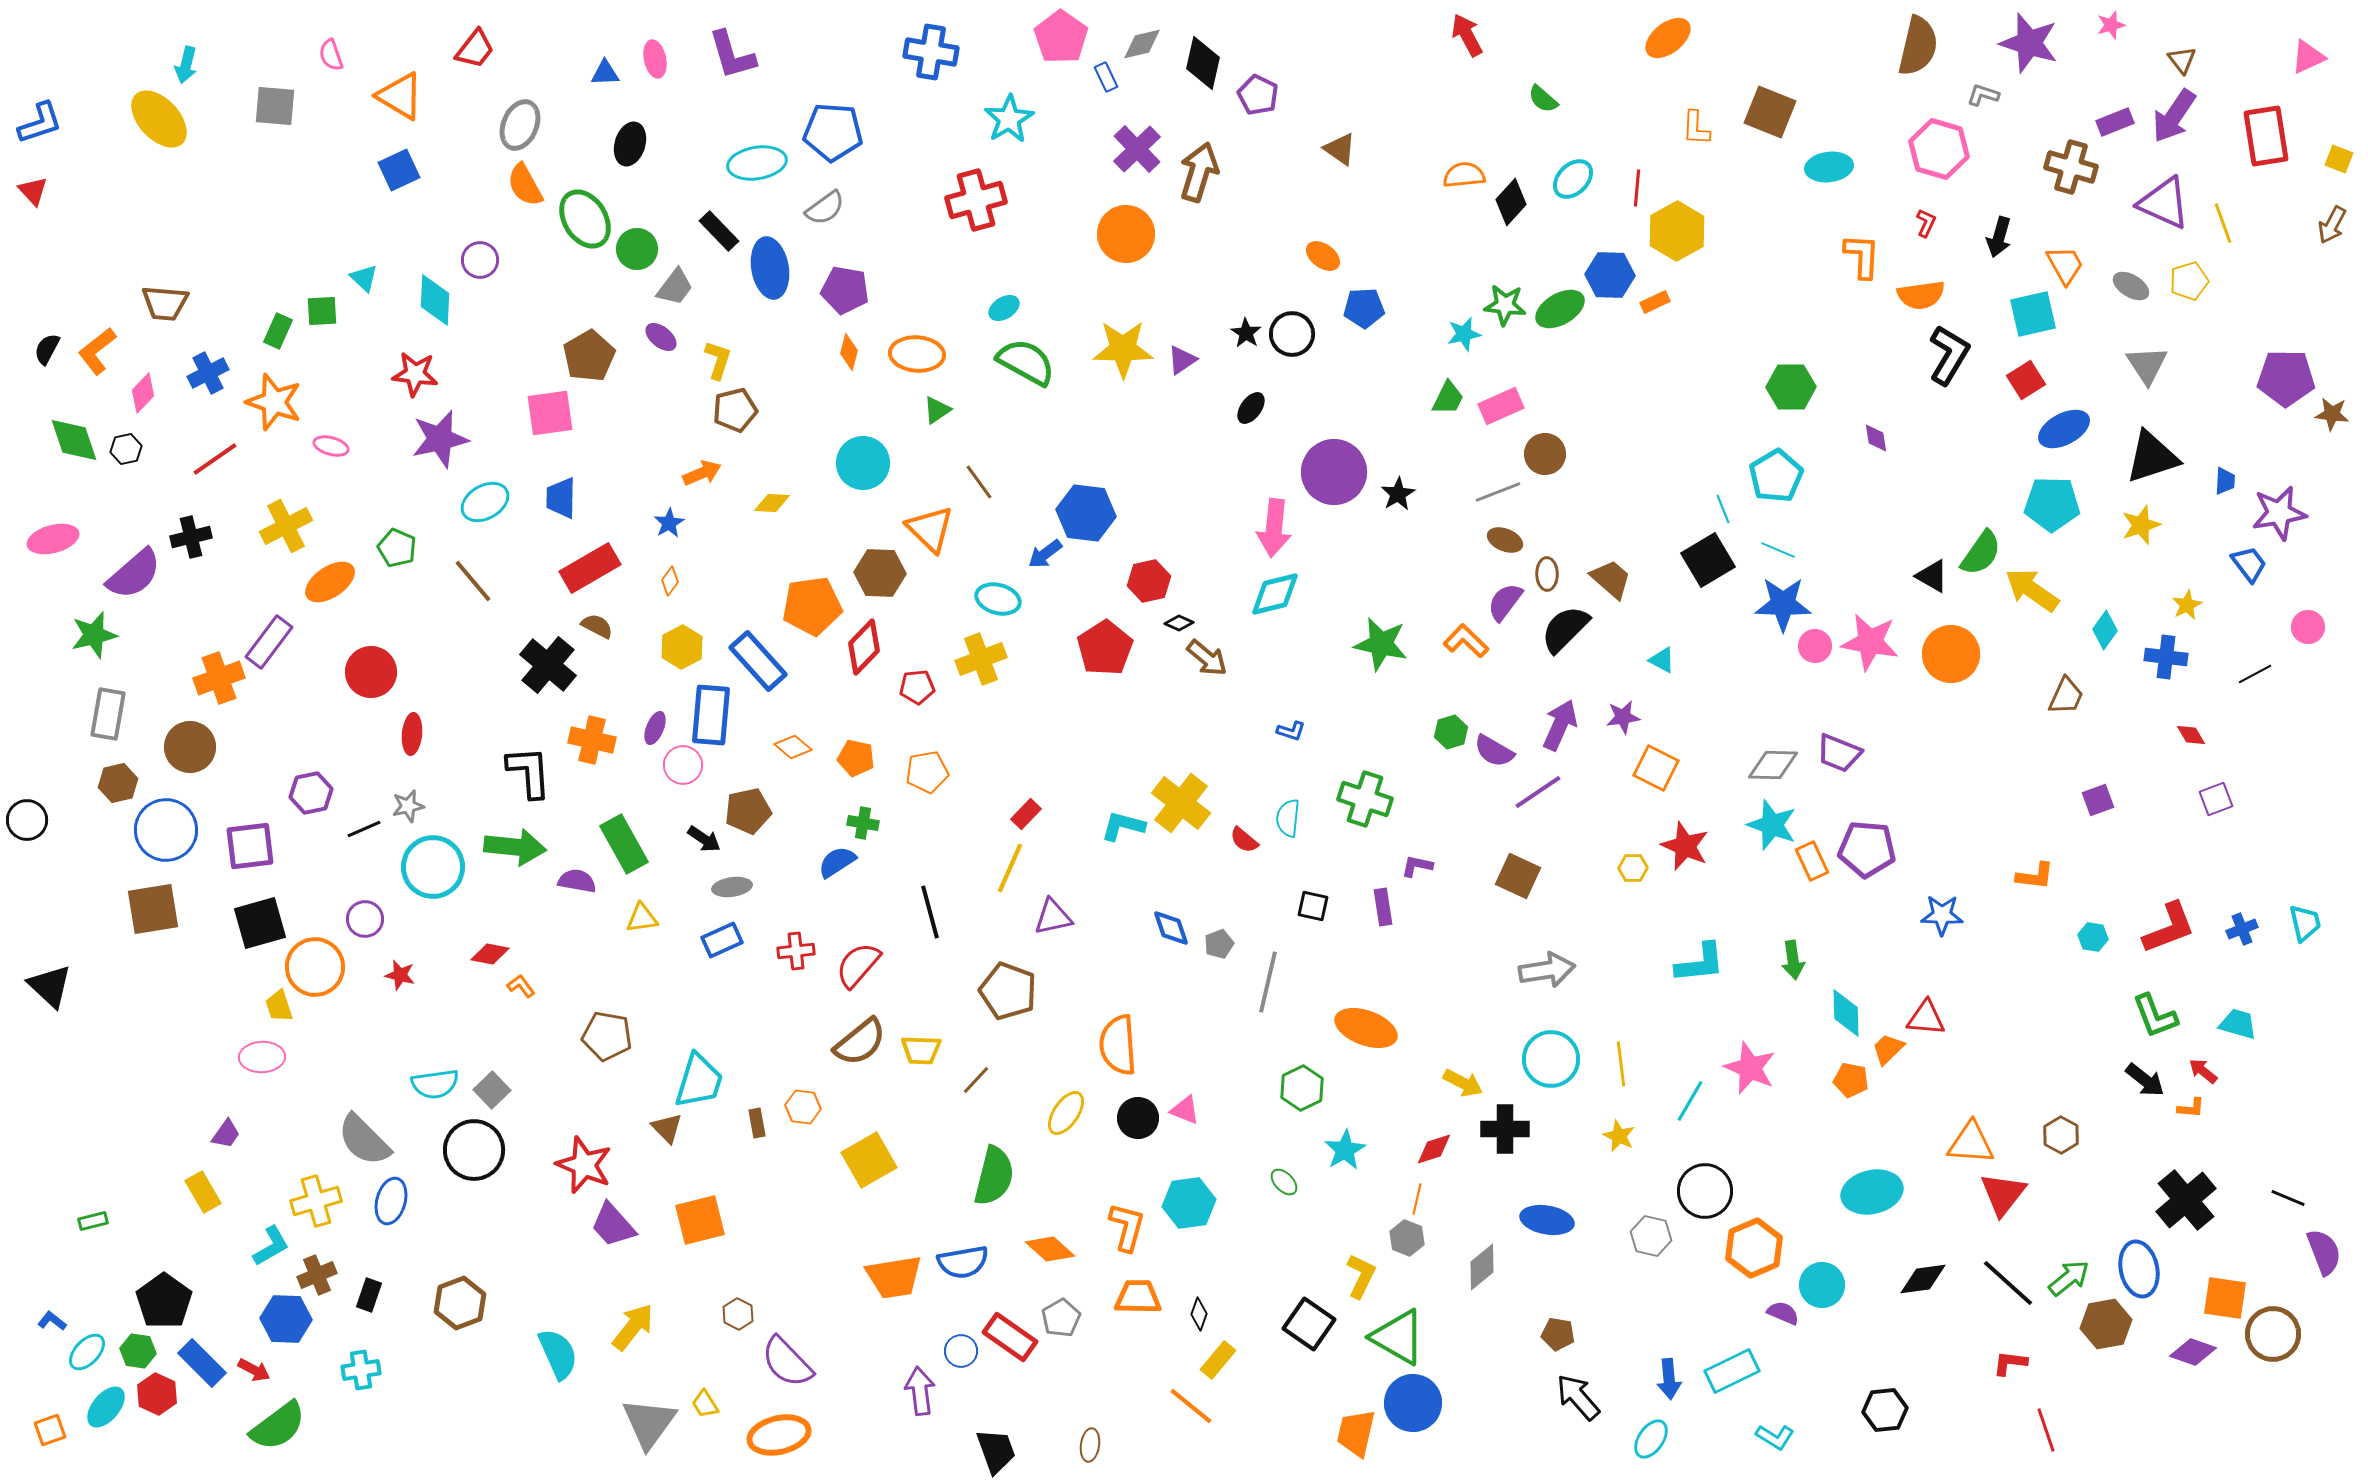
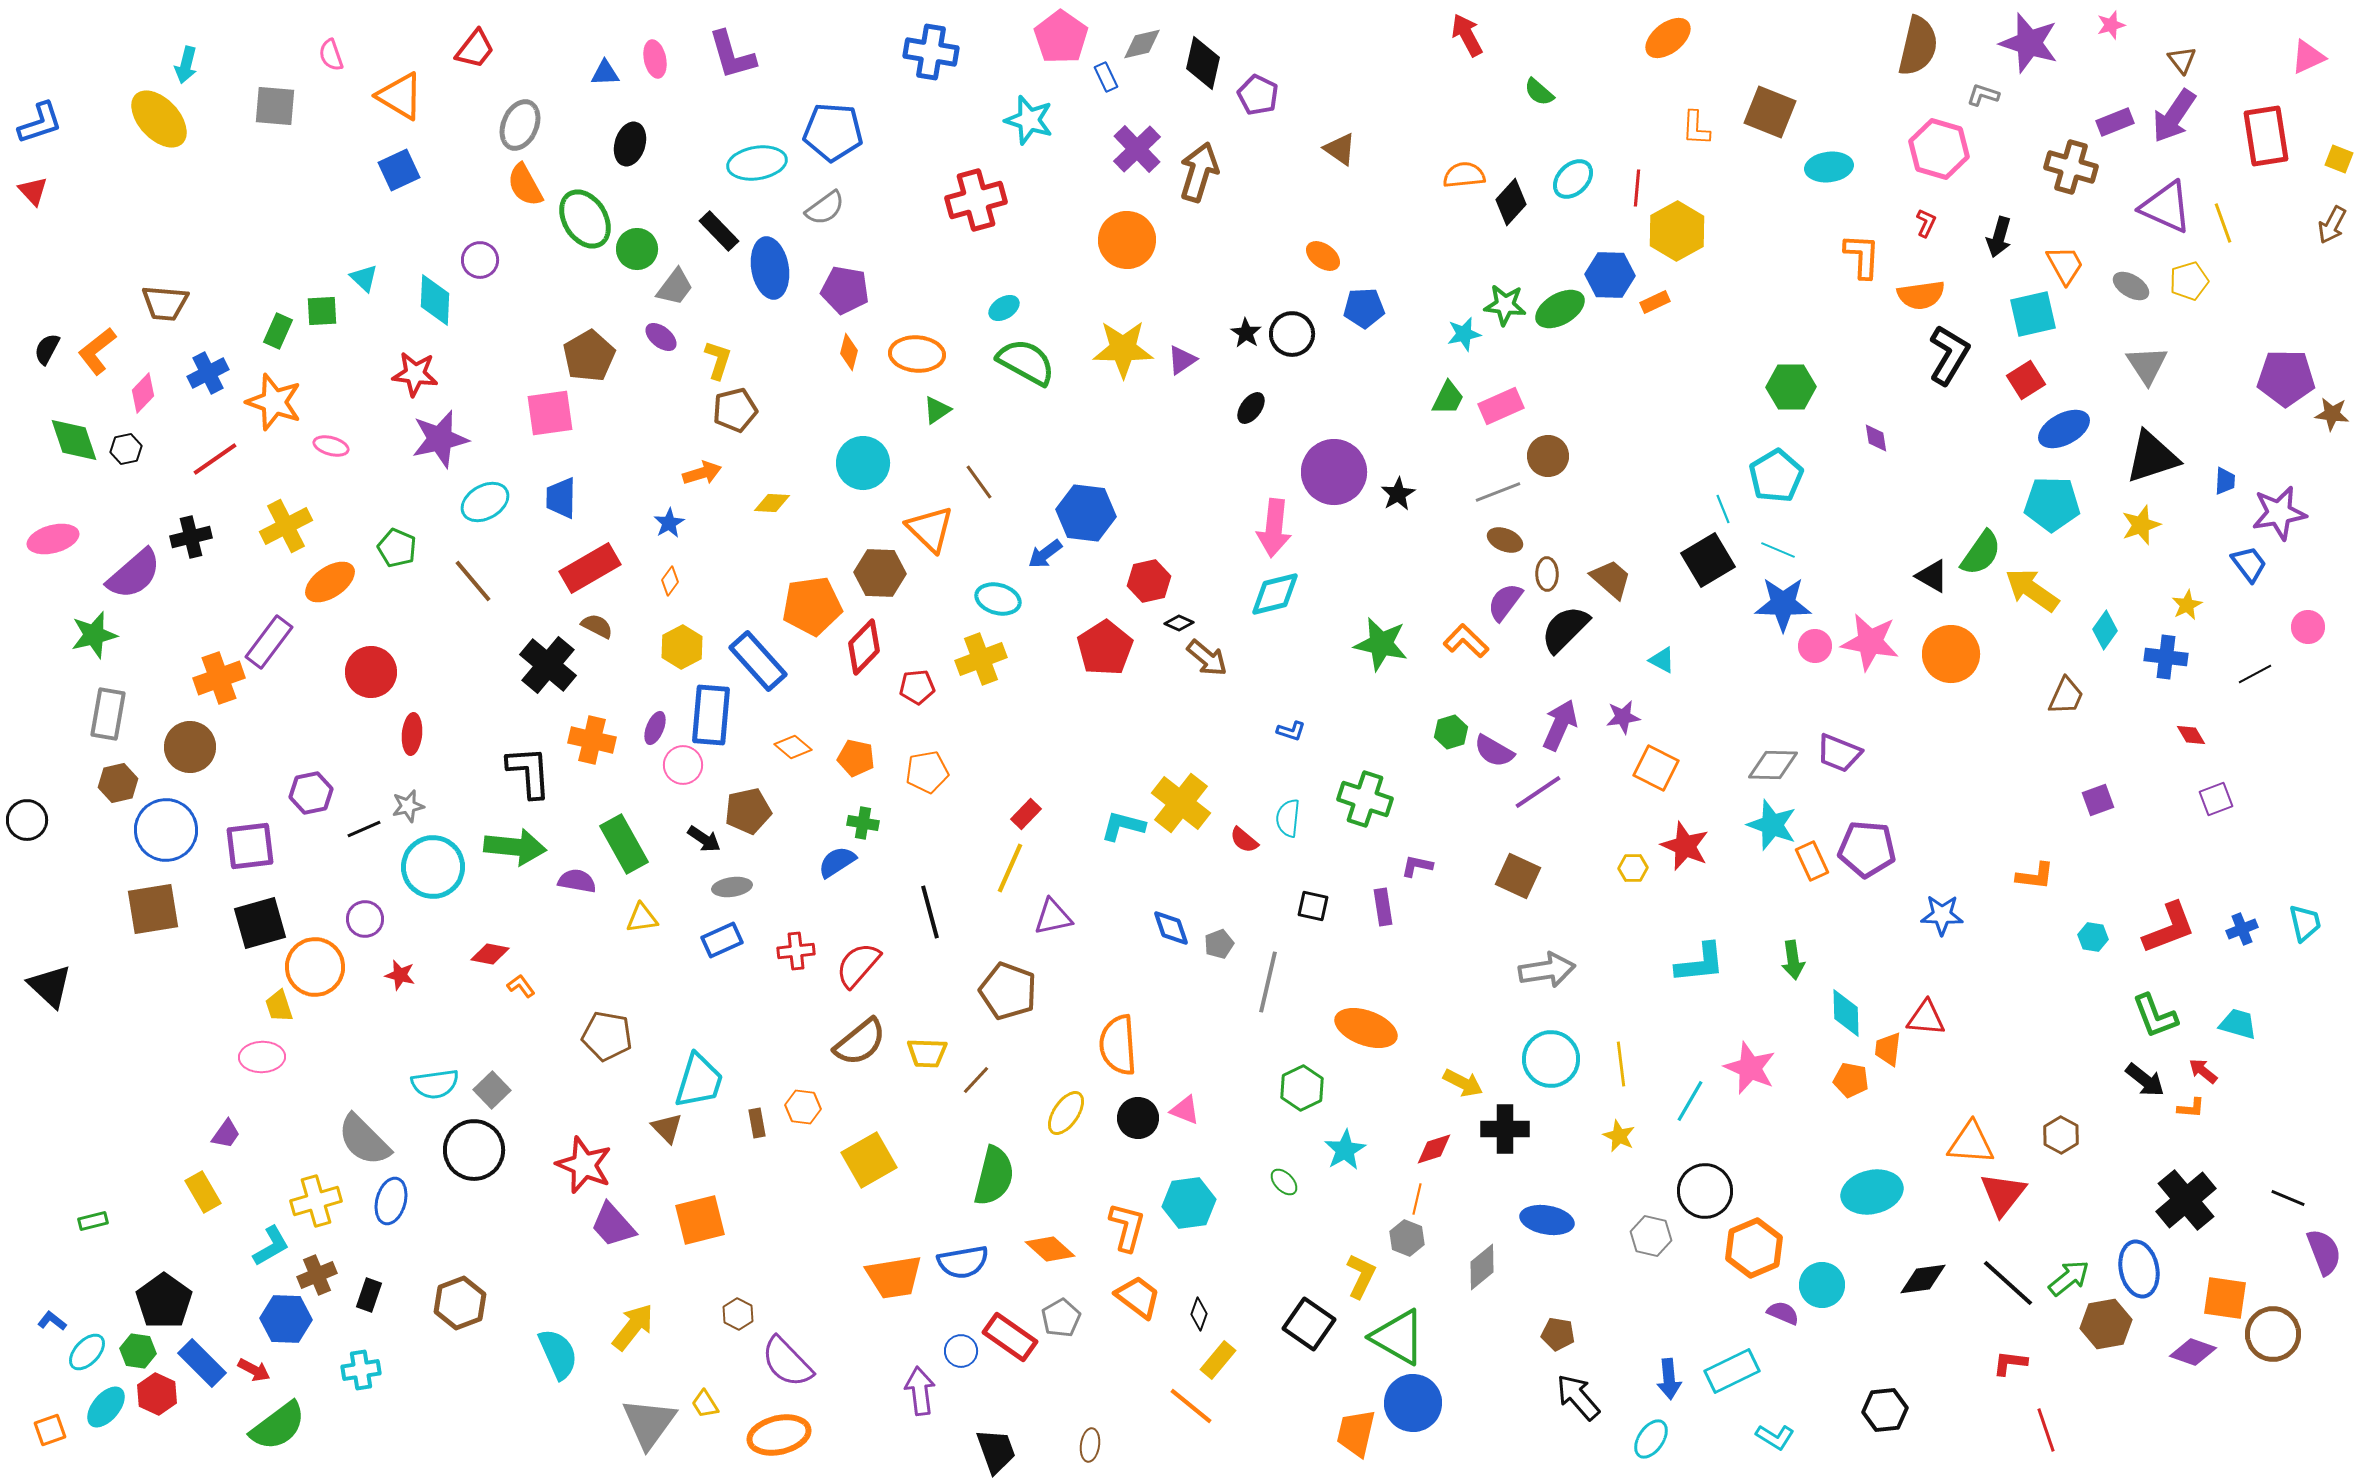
green semicircle at (1543, 99): moved 4 px left, 7 px up
cyan star at (1009, 119): moved 20 px right, 1 px down; rotated 24 degrees counterclockwise
purple triangle at (2164, 203): moved 2 px right, 4 px down
orange circle at (1126, 234): moved 1 px right, 6 px down
brown circle at (1545, 454): moved 3 px right, 2 px down
orange arrow at (702, 473): rotated 6 degrees clockwise
orange trapezoid at (1888, 1049): rotated 39 degrees counterclockwise
yellow trapezoid at (921, 1050): moved 6 px right, 3 px down
orange trapezoid at (1138, 1297): rotated 36 degrees clockwise
